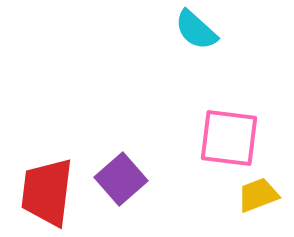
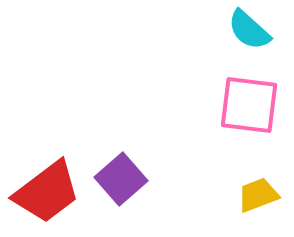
cyan semicircle: moved 53 px right
pink square: moved 20 px right, 33 px up
red trapezoid: rotated 134 degrees counterclockwise
